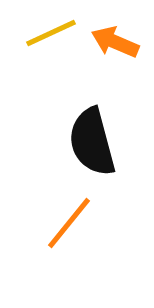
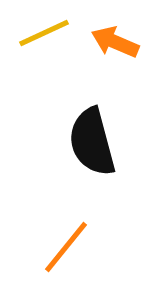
yellow line: moved 7 px left
orange line: moved 3 px left, 24 px down
